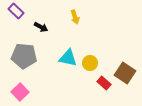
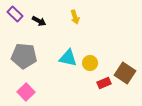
purple rectangle: moved 1 px left, 3 px down
black arrow: moved 2 px left, 6 px up
red rectangle: rotated 64 degrees counterclockwise
pink square: moved 6 px right
